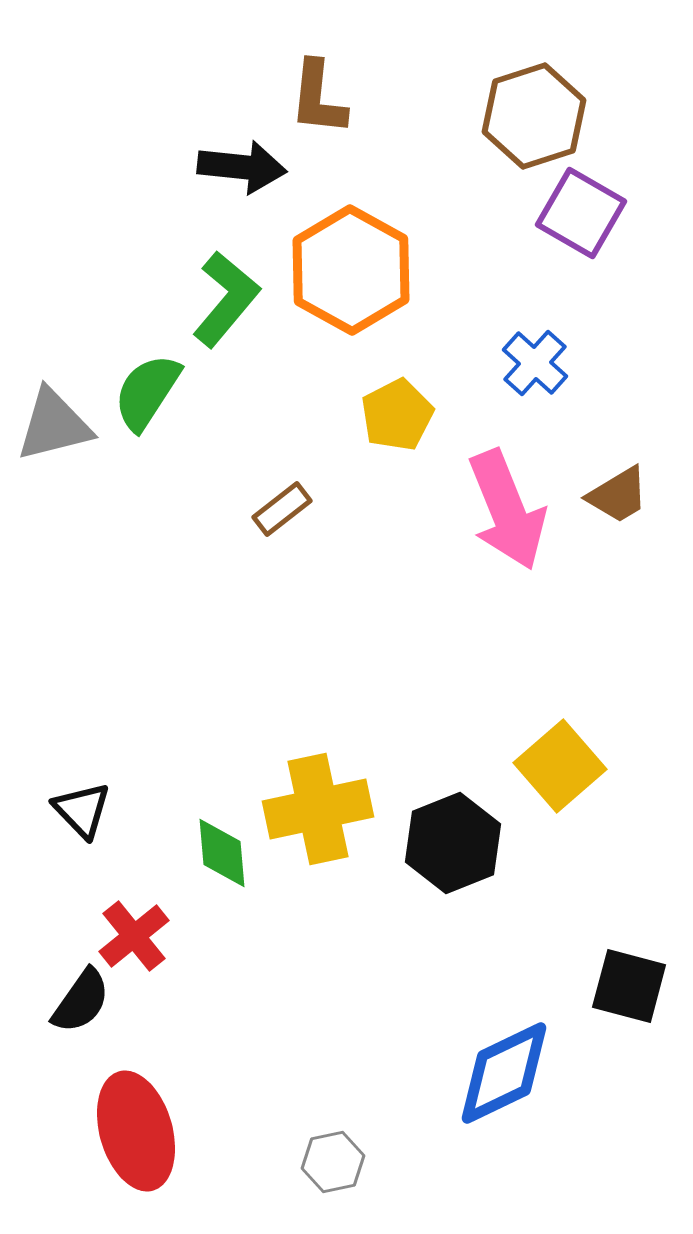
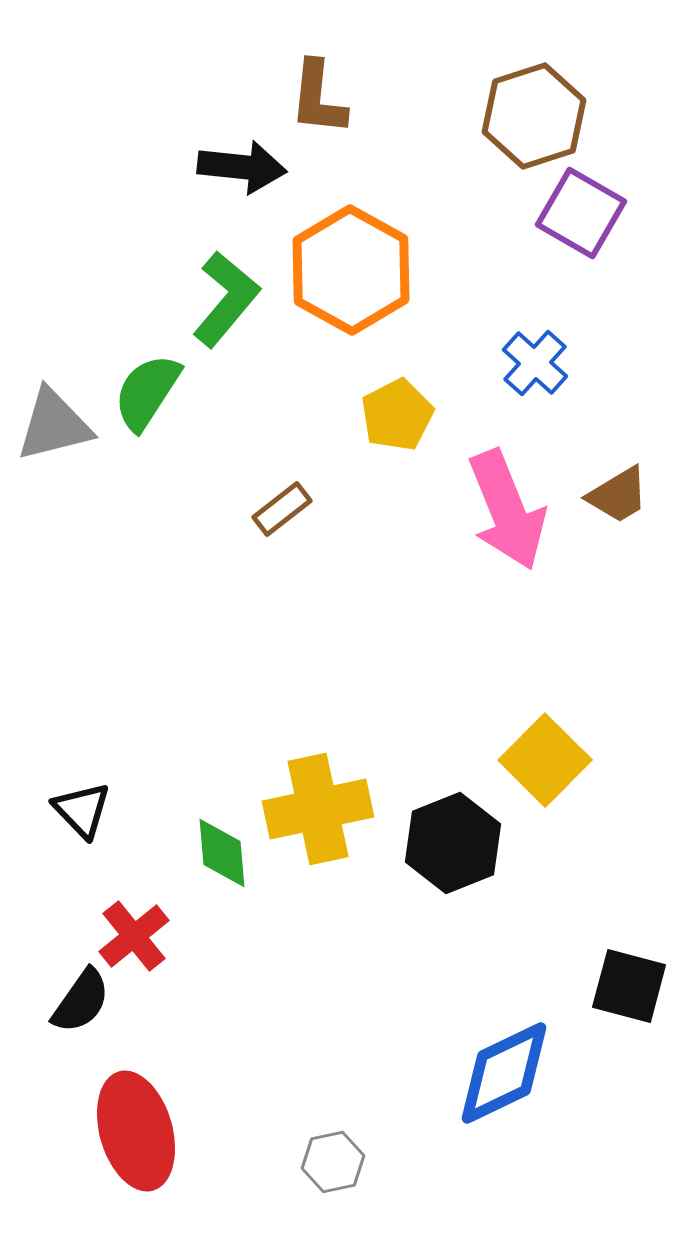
yellow square: moved 15 px left, 6 px up; rotated 4 degrees counterclockwise
